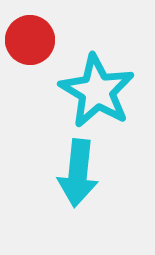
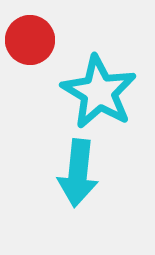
cyan star: moved 2 px right, 1 px down
